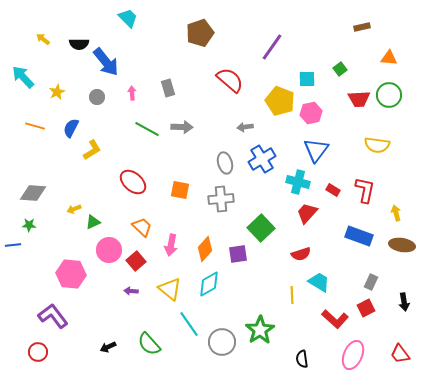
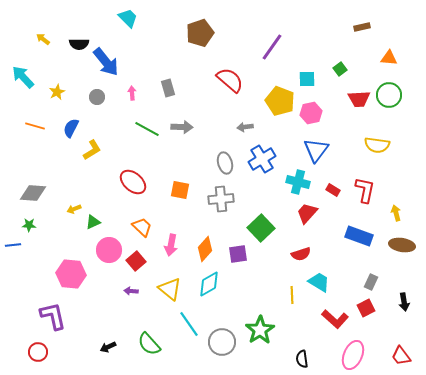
purple L-shape at (53, 316): rotated 24 degrees clockwise
red trapezoid at (400, 354): moved 1 px right, 2 px down
